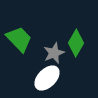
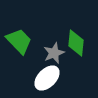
green trapezoid: moved 2 px down
green diamond: rotated 24 degrees counterclockwise
